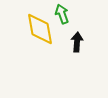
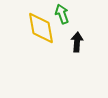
yellow diamond: moved 1 px right, 1 px up
